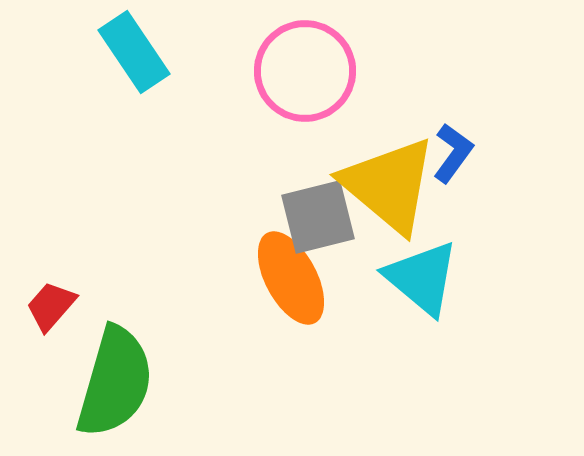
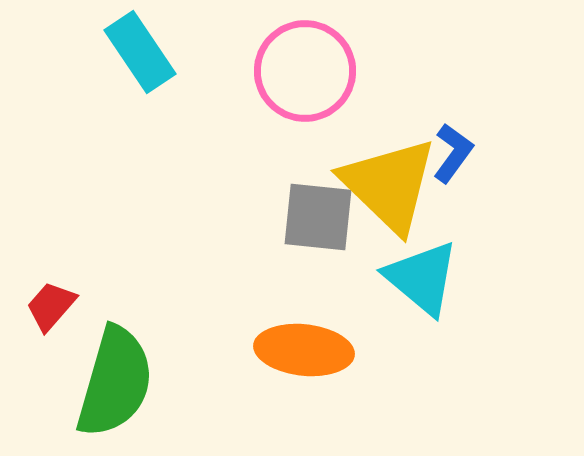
cyan rectangle: moved 6 px right
yellow triangle: rotated 4 degrees clockwise
gray square: rotated 20 degrees clockwise
orange ellipse: moved 13 px right, 72 px down; rotated 56 degrees counterclockwise
